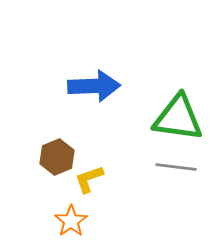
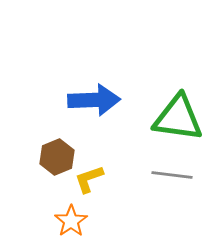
blue arrow: moved 14 px down
gray line: moved 4 px left, 8 px down
